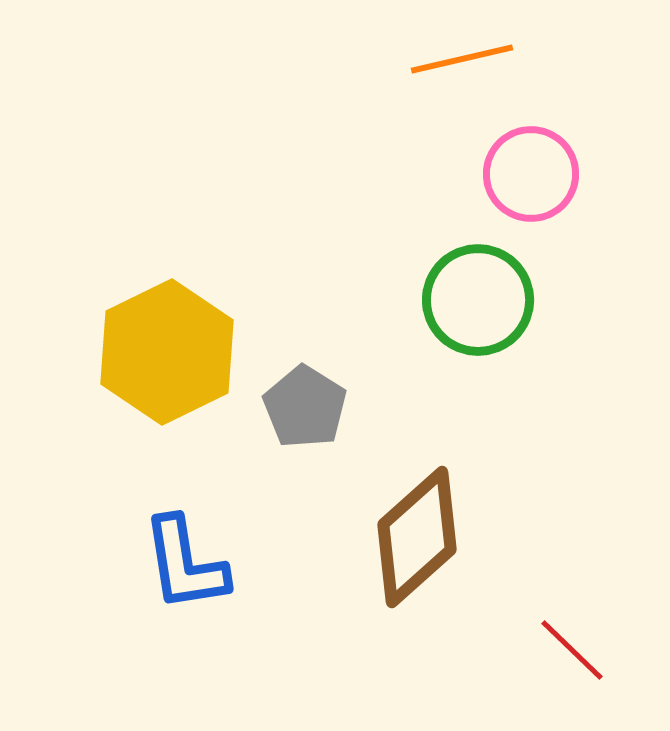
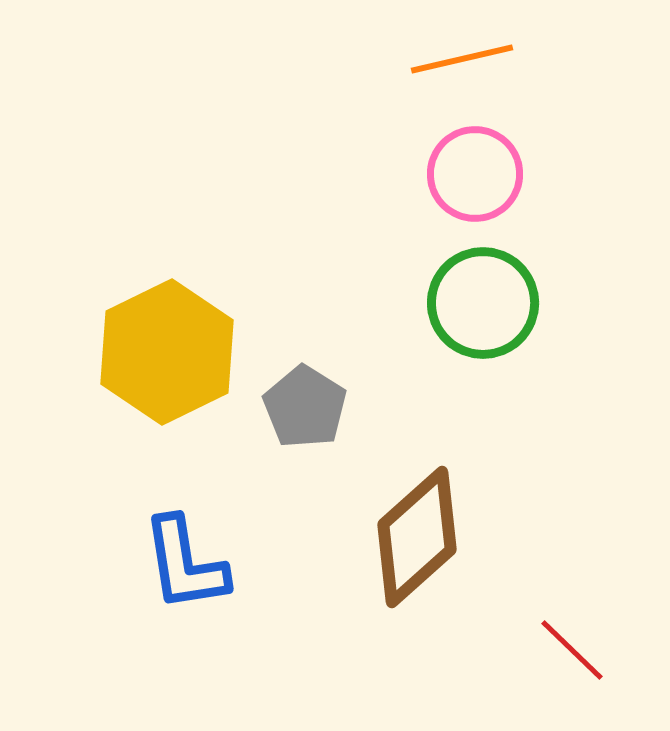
pink circle: moved 56 px left
green circle: moved 5 px right, 3 px down
